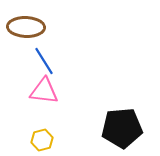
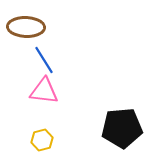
blue line: moved 1 px up
